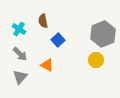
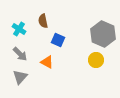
gray hexagon: rotated 15 degrees counterclockwise
blue square: rotated 24 degrees counterclockwise
orange triangle: moved 3 px up
